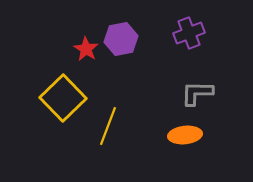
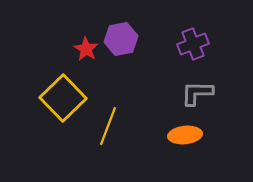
purple cross: moved 4 px right, 11 px down
